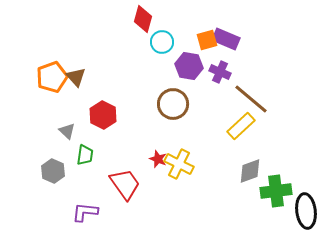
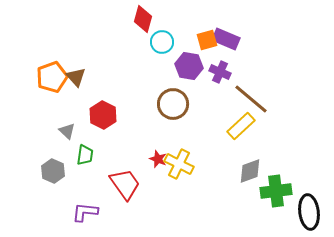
black ellipse: moved 3 px right, 1 px down
